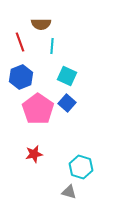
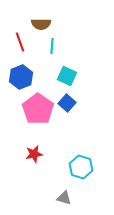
gray triangle: moved 5 px left, 6 px down
